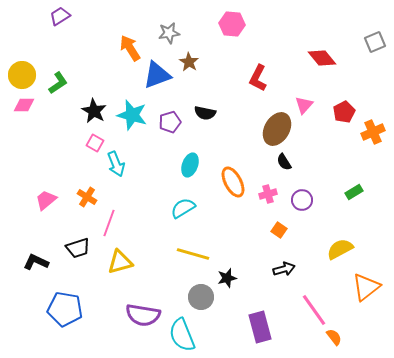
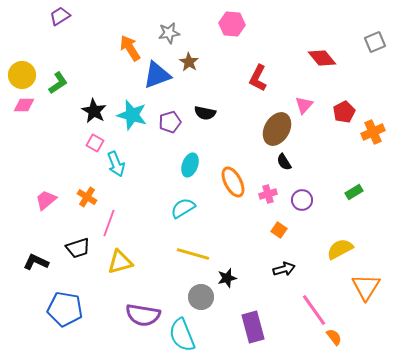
orange triangle at (366, 287): rotated 20 degrees counterclockwise
purple rectangle at (260, 327): moved 7 px left
